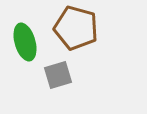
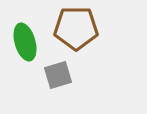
brown pentagon: rotated 15 degrees counterclockwise
